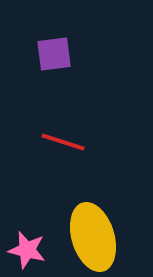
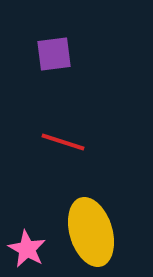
yellow ellipse: moved 2 px left, 5 px up
pink star: moved 1 px up; rotated 15 degrees clockwise
